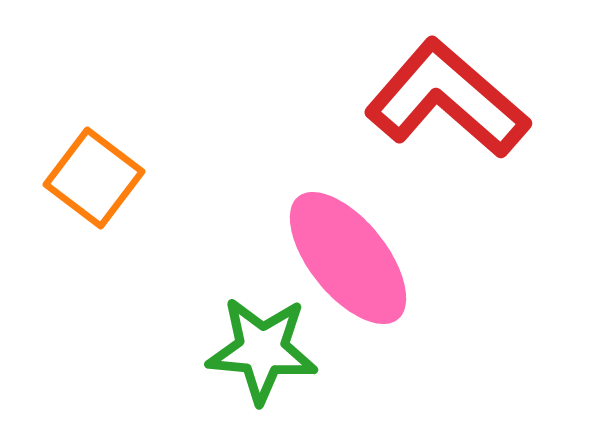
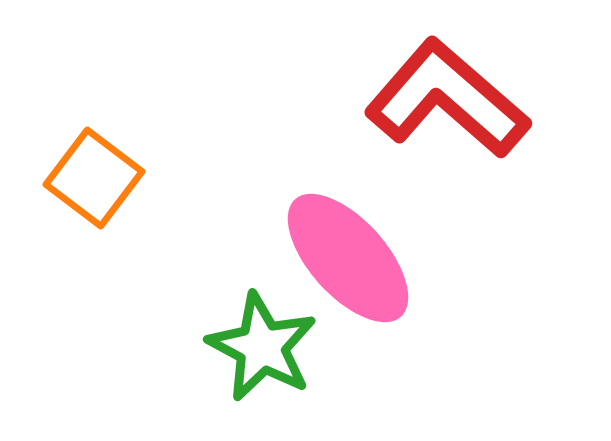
pink ellipse: rotated 3 degrees counterclockwise
green star: moved 3 px up; rotated 23 degrees clockwise
